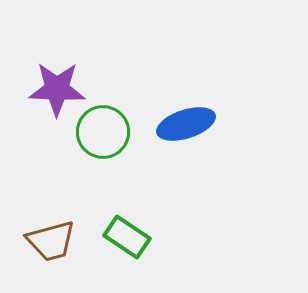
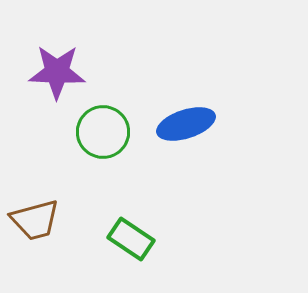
purple star: moved 17 px up
green rectangle: moved 4 px right, 2 px down
brown trapezoid: moved 16 px left, 21 px up
